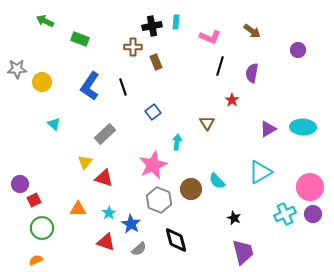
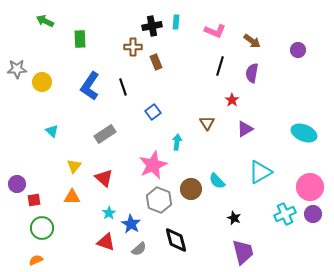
brown arrow at (252, 31): moved 10 px down
pink L-shape at (210, 37): moved 5 px right, 6 px up
green rectangle at (80, 39): rotated 66 degrees clockwise
cyan triangle at (54, 124): moved 2 px left, 7 px down
cyan ellipse at (303, 127): moved 1 px right, 6 px down; rotated 20 degrees clockwise
purple triangle at (268, 129): moved 23 px left
gray rectangle at (105, 134): rotated 10 degrees clockwise
yellow triangle at (85, 162): moved 11 px left, 4 px down
red triangle at (104, 178): rotated 24 degrees clockwise
purple circle at (20, 184): moved 3 px left
red square at (34, 200): rotated 16 degrees clockwise
orange triangle at (78, 209): moved 6 px left, 12 px up
